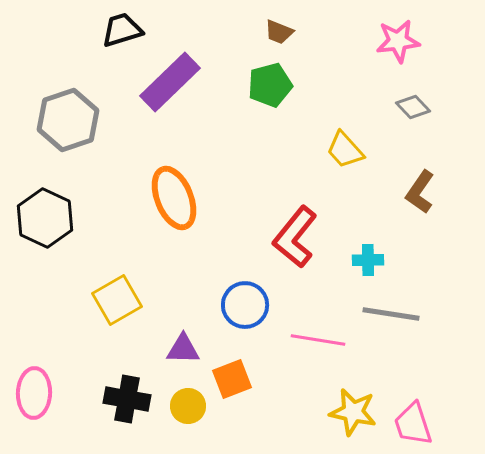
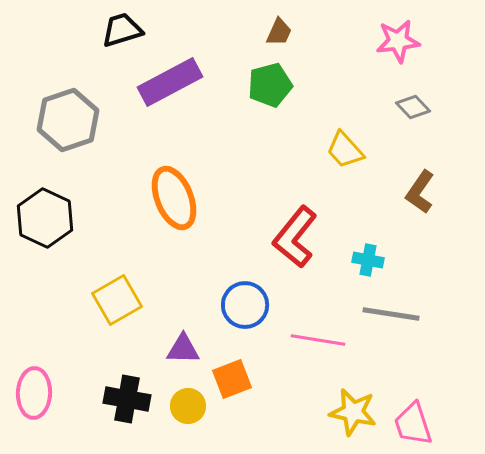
brown trapezoid: rotated 88 degrees counterclockwise
purple rectangle: rotated 16 degrees clockwise
cyan cross: rotated 12 degrees clockwise
